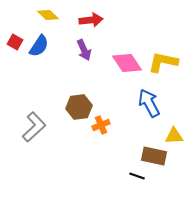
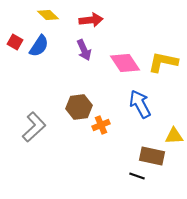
pink diamond: moved 2 px left
blue arrow: moved 9 px left, 1 px down
brown rectangle: moved 2 px left
